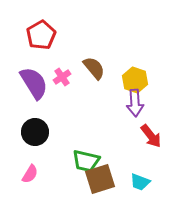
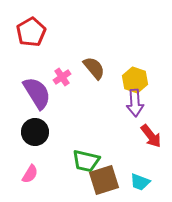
red pentagon: moved 10 px left, 3 px up
purple semicircle: moved 3 px right, 10 px down
brown square: moved 4 px right, 1 px down
